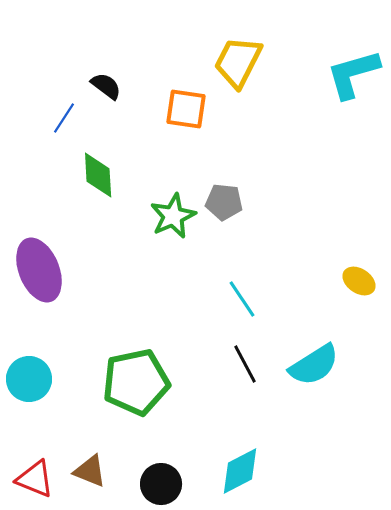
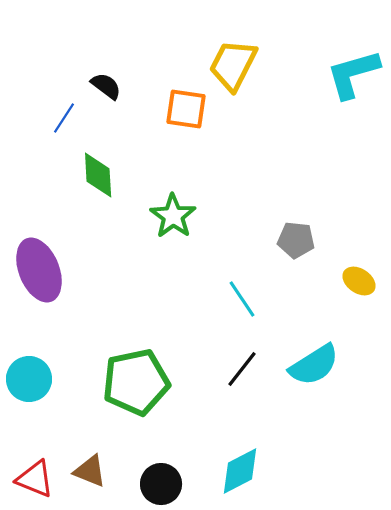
yellow trapezoid: moved 5 px left, 3 px down
gray pentagon: moved 72 px right, 38 px down
green star: rotated 12 degrees counterclockwise
black line: moved 3 px left, 5 px down; rotated 66 degrees clockwise
